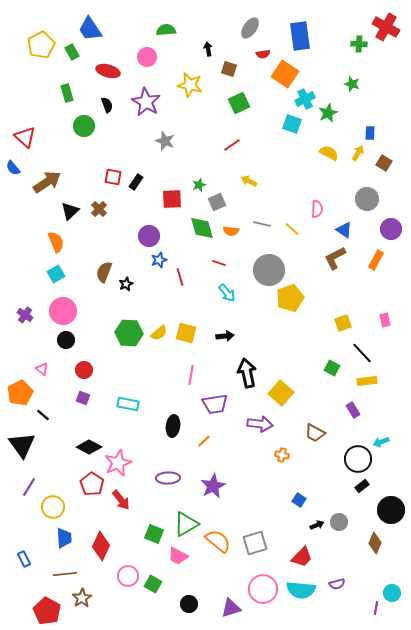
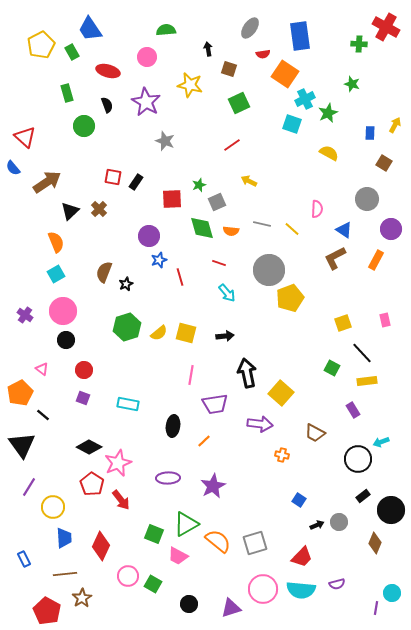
yellow arrow at (358, 153): moved 37 px right, 28 px up
green hexagon at (129, 333): moved 2 px left, 6 px up; rotated 20 degrees counterclockwise
black rectangle at (362, 486): moved 1 px right, 10 px down
